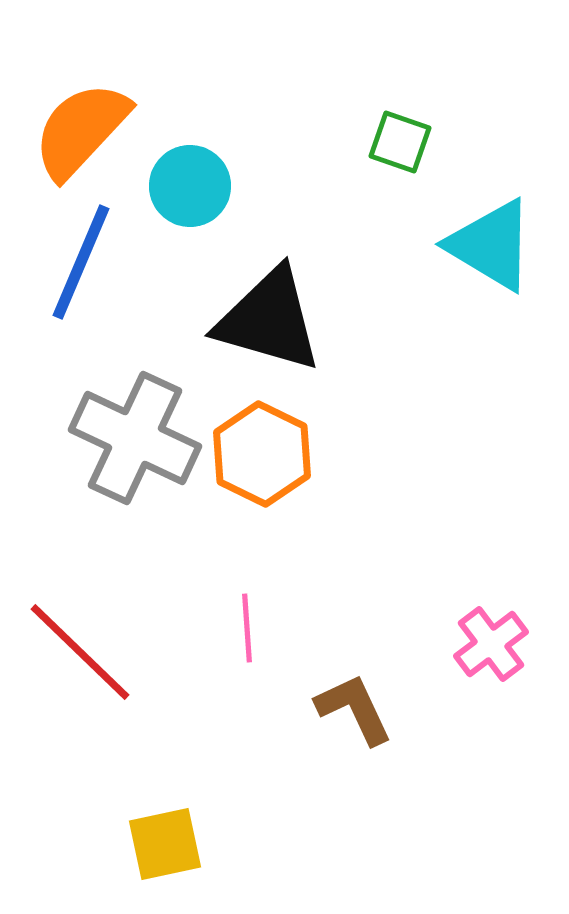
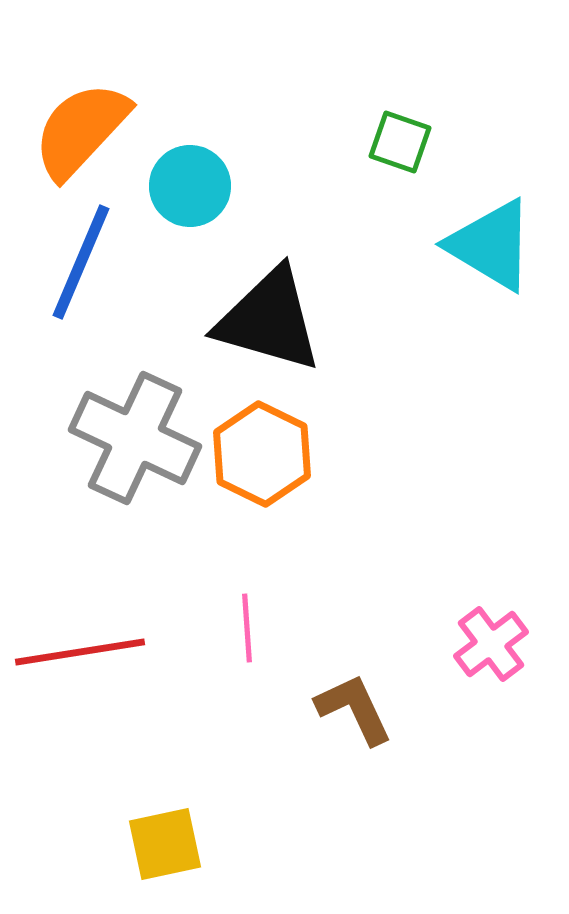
red line: rotated 53 degrees counterclockwise
